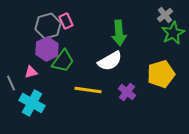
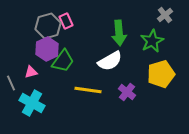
green star: moved 21 px left, 8 px down
